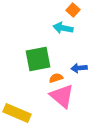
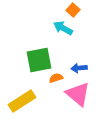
cyan arrow: rotated 18 degrees clockwise
green square: moved 1 px right, 1 px down
pink triangle: moved 16 px right, 2 px up
yellow rectangle: moved 5 px right, 12 px up; rotated 56 degrees counterclockwise
